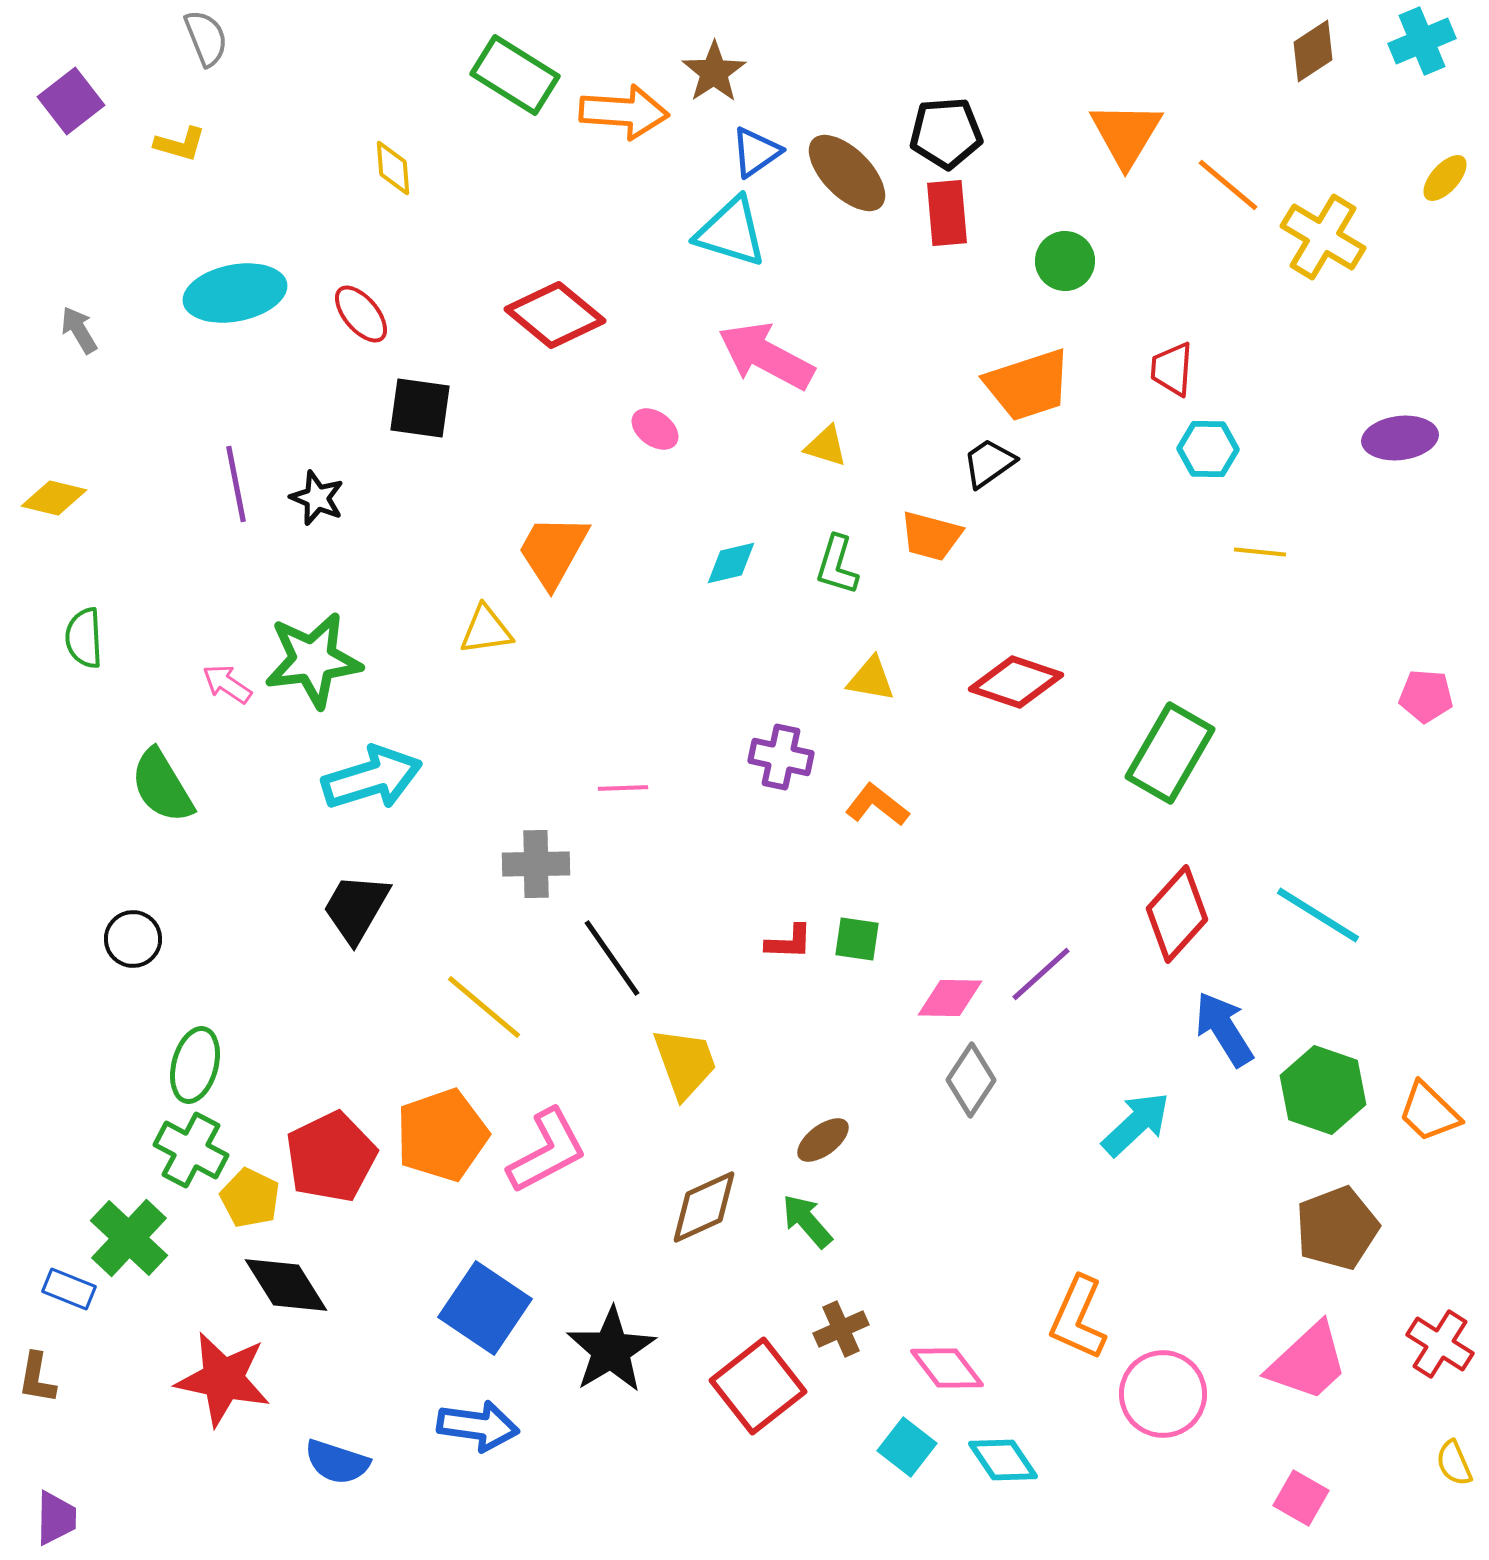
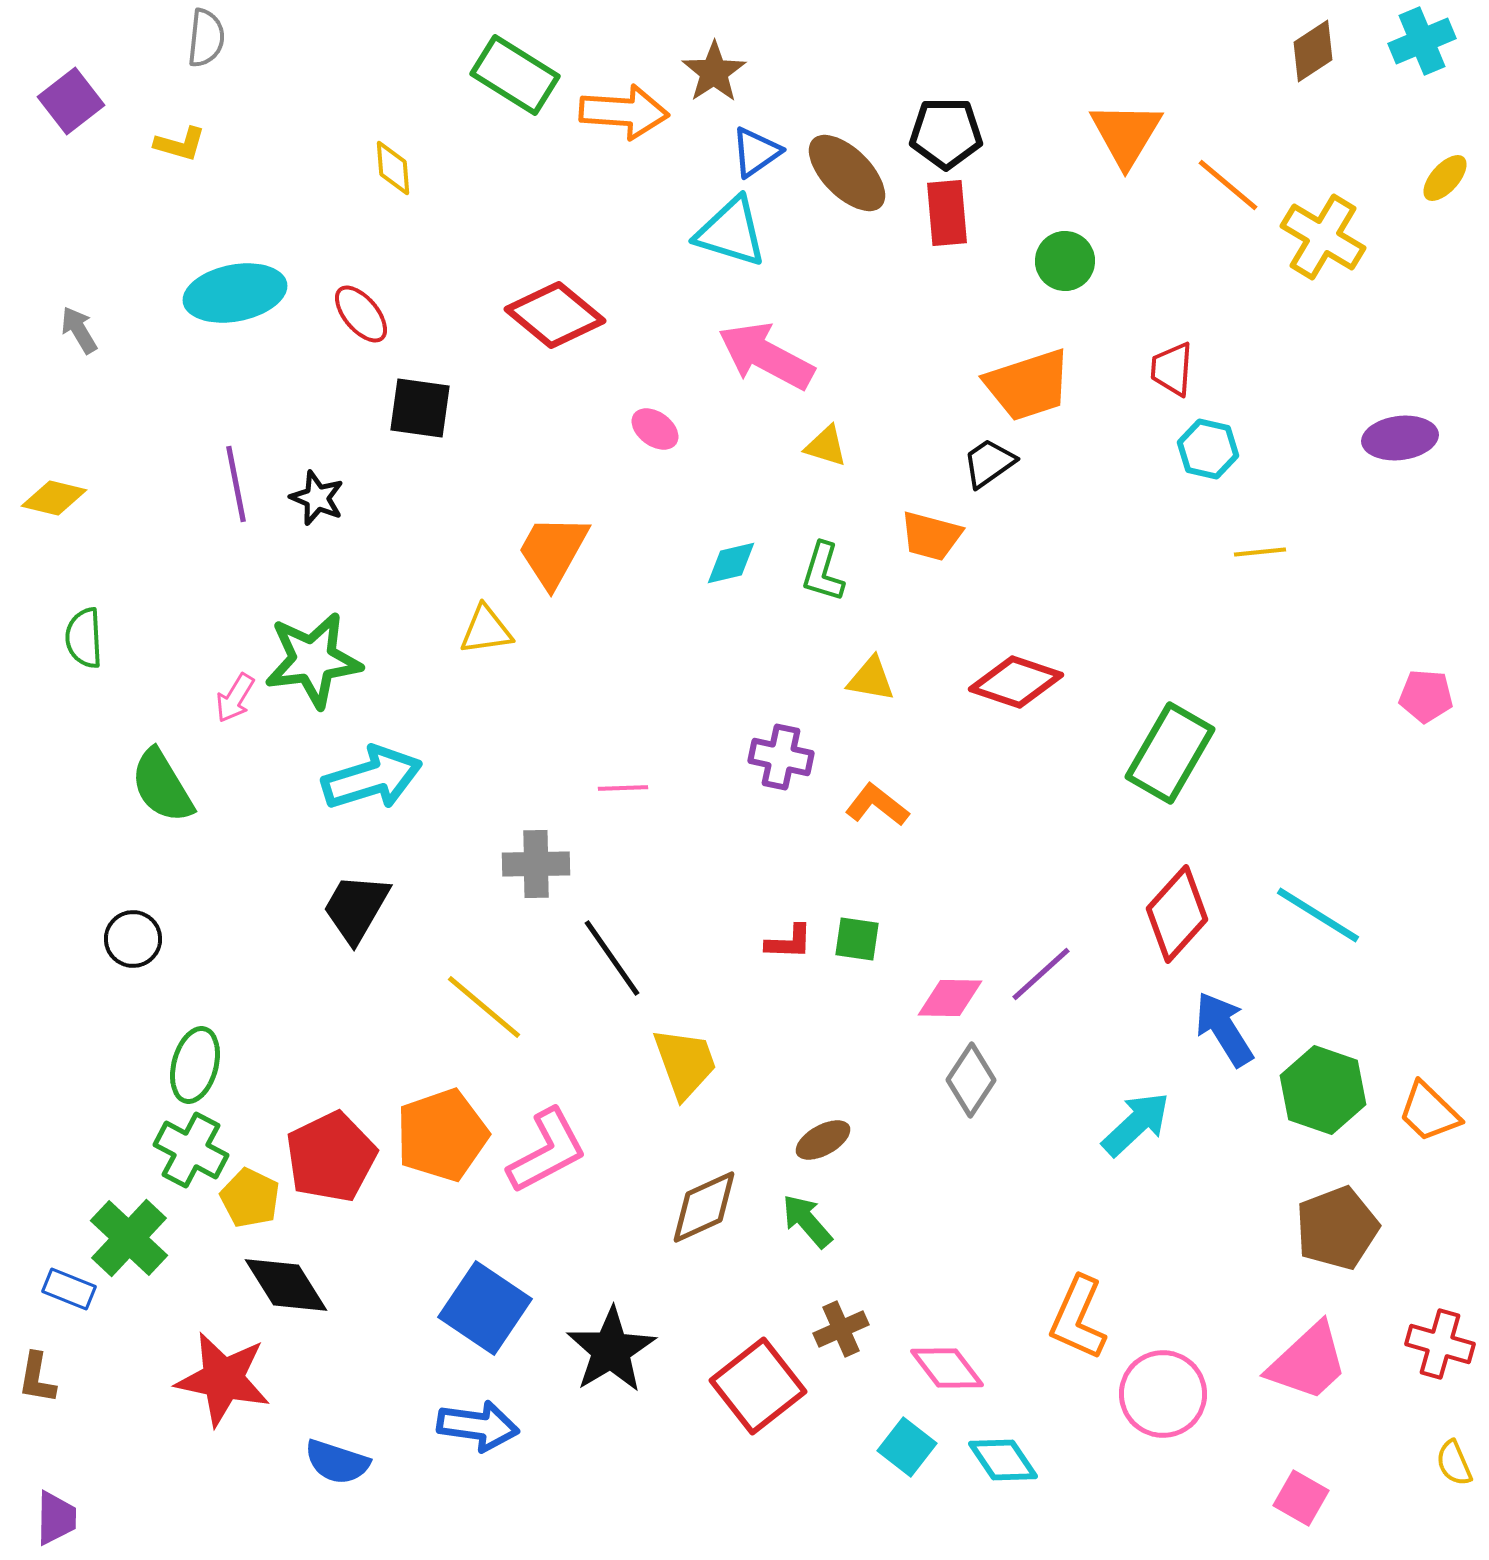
gray semicircle at (206, 38): rotated 28 degrees clockwise
black pentagon at (946, 133): rotated 4 degrees clockwise
cyan hexagon at (1208, 449): rotated 12 degrees clockwise
yellow line at (1260, 552): rotated 12 degrees counterclockwise
green L-shape at (837, 565): moved 14 px left, 7 px down
pink arrow at (227, 684): moved 8 px right, 14 px down; rotated 93 degrees counterclockwise
brown ellipse at (823, 1140): rotated 8 degrees clockwise
red cross at (1440, 1344): rotated 16 degrees counterclockwise
